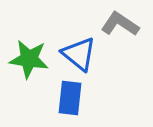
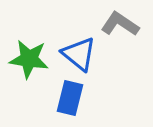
blue rectangle: rotated 8 degrees clockwise
